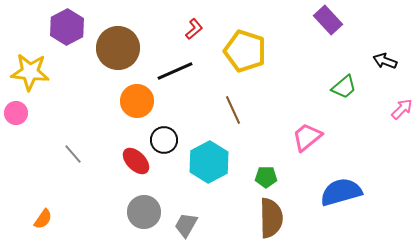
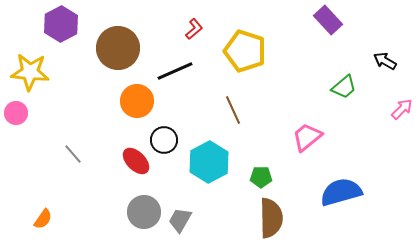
purple hexagon: moved 6 px left, 3 px up
black arrow: rotated 10 degrees clockwise
green pentagon: moved 5 px left
gray trapezoid: moved 6 px left, 5 px up
